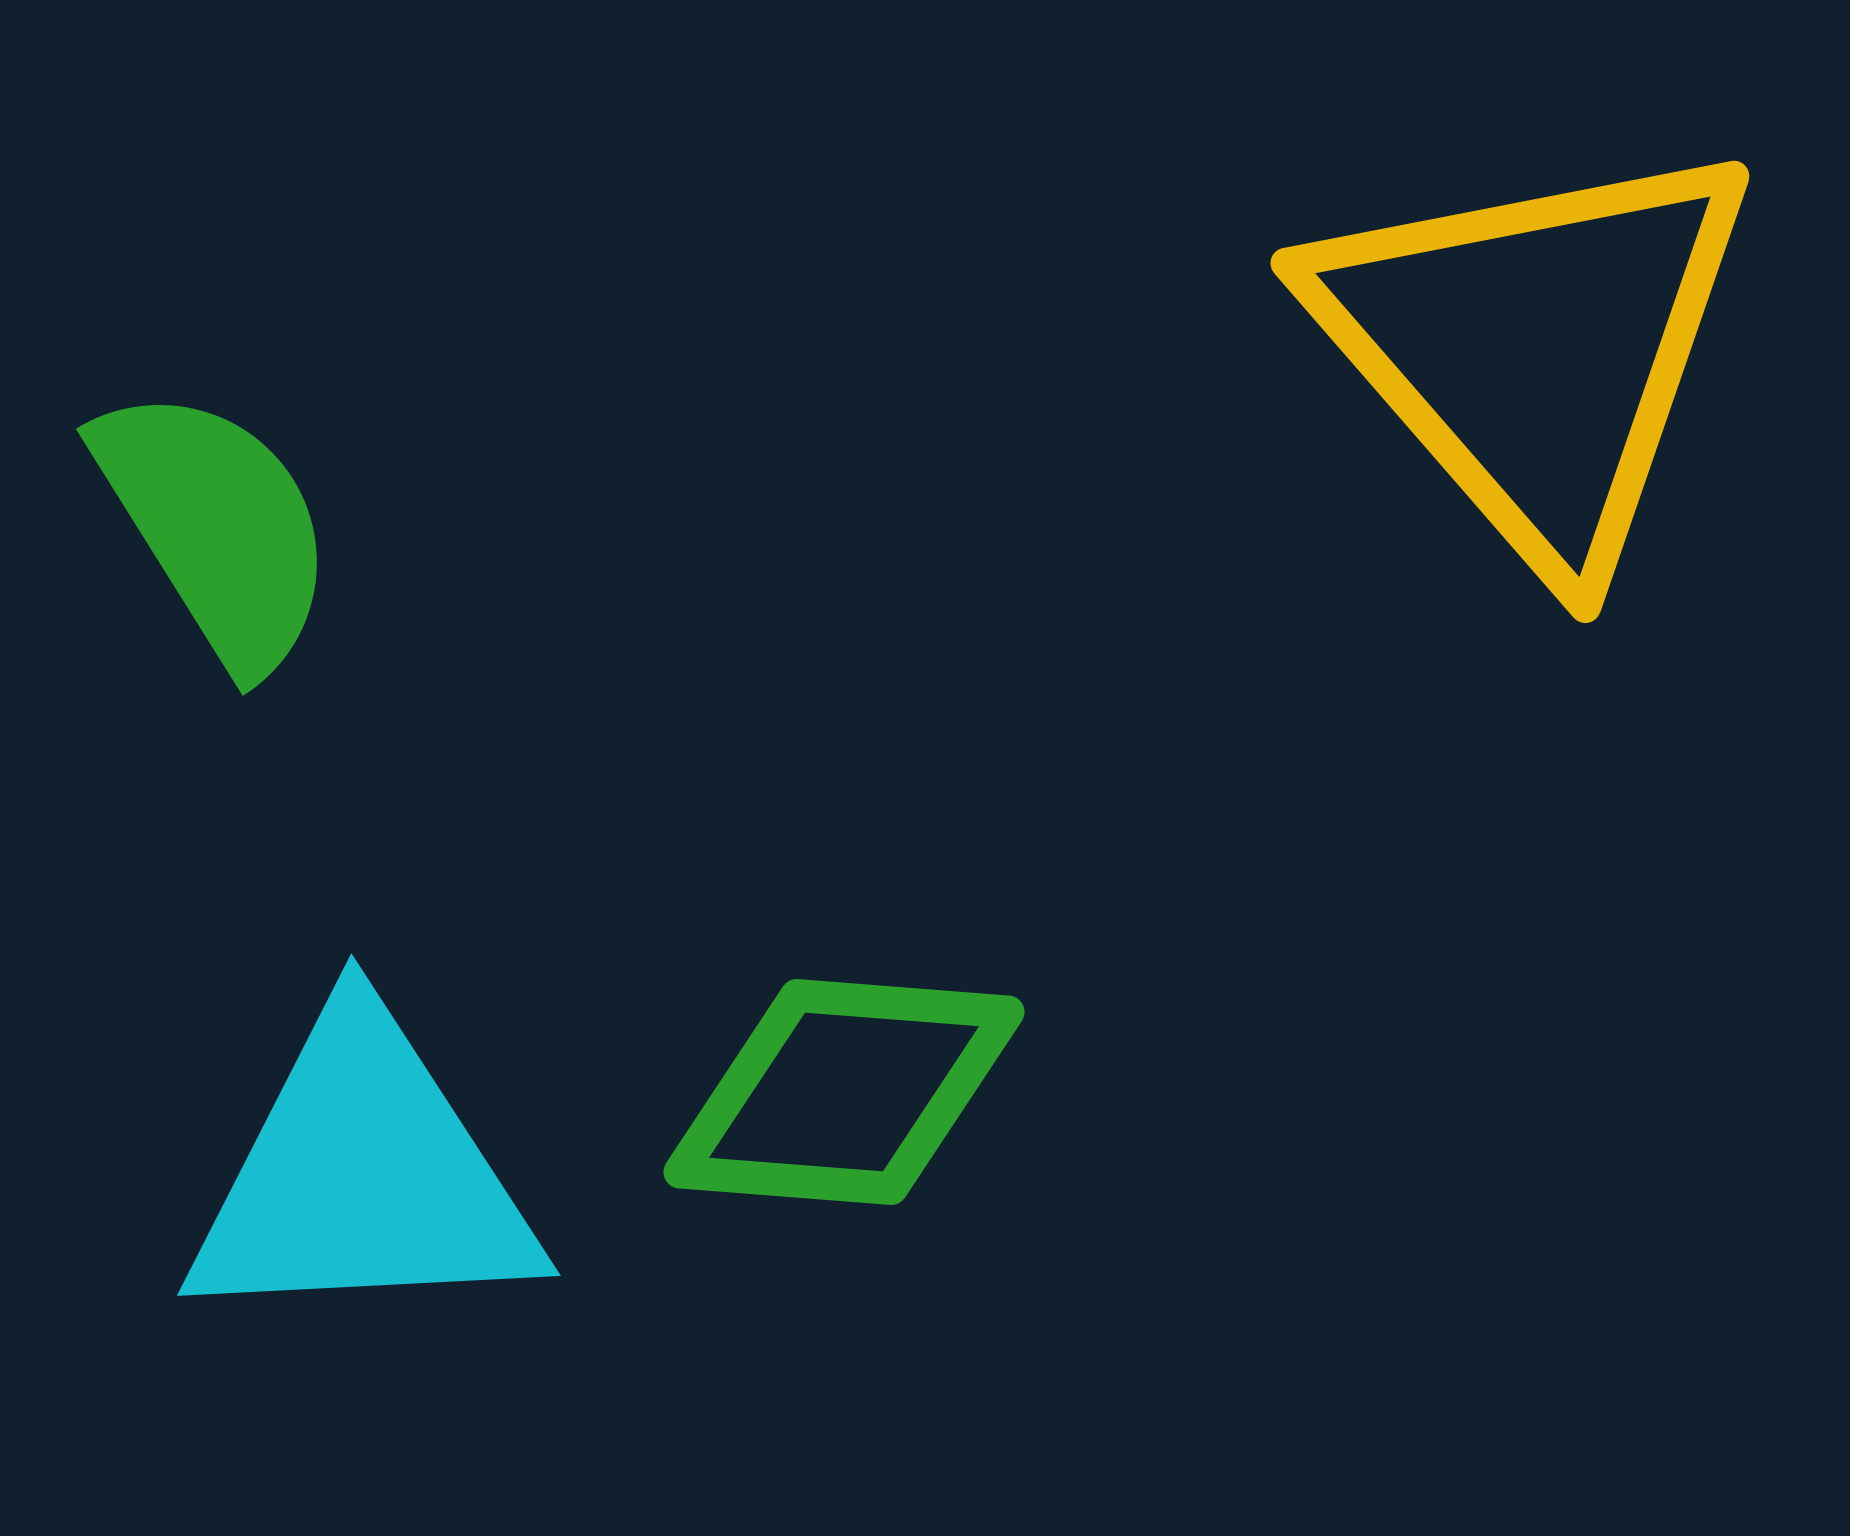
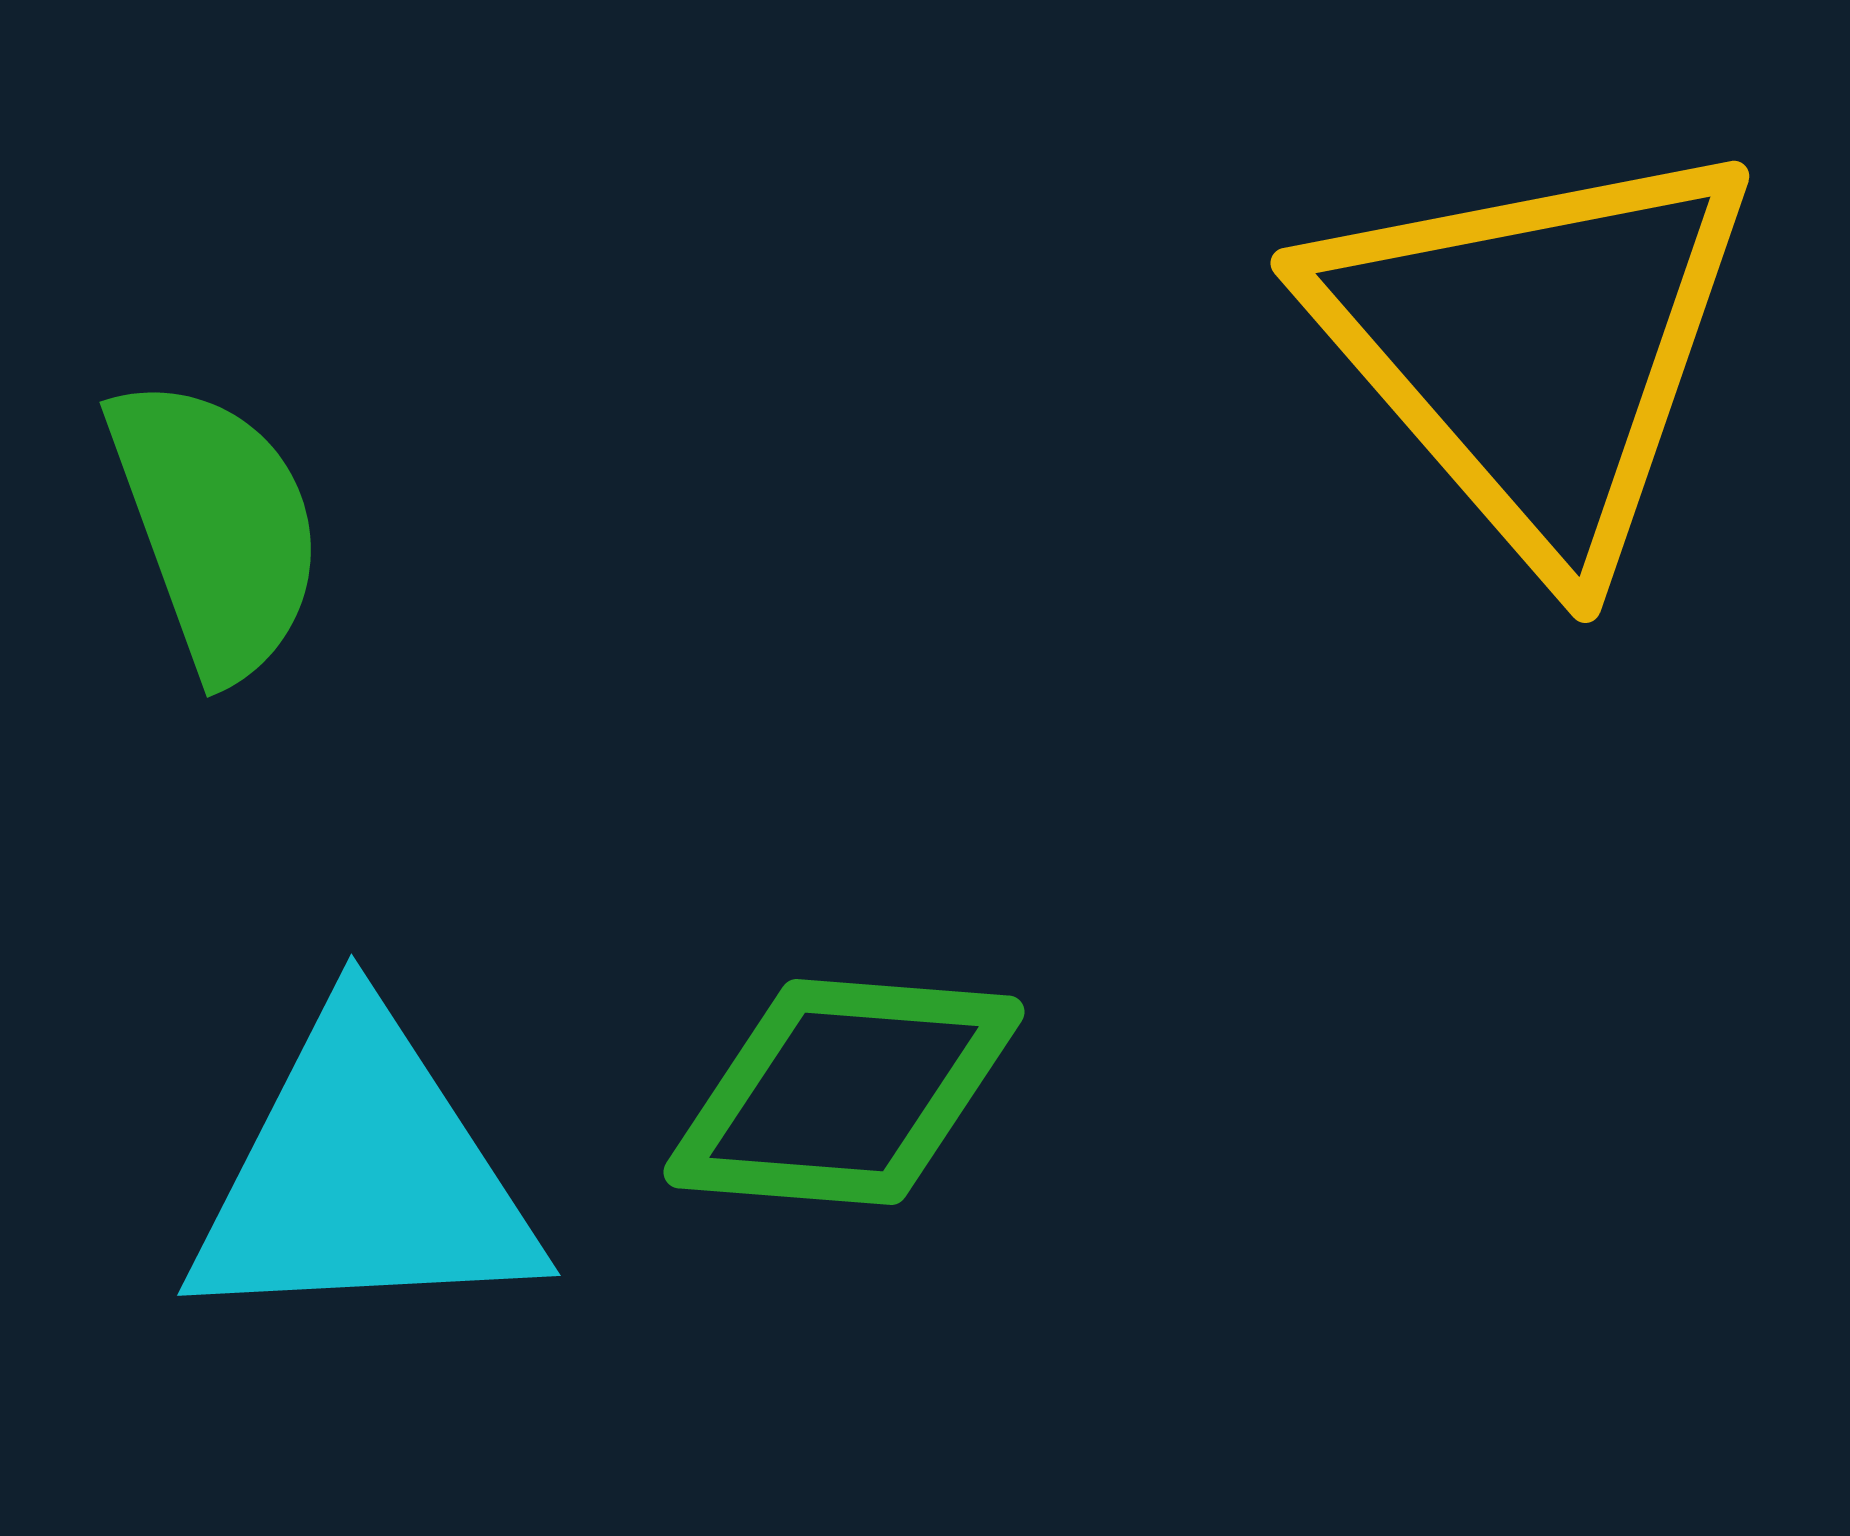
green semicircle: rotated 12 degrees clockwise
